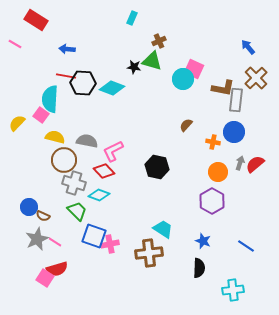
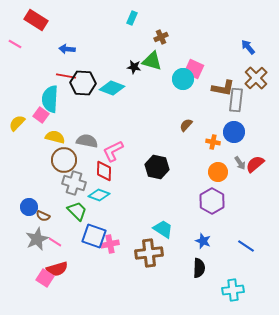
brown cross at (159, 41): moved 2 px right, 4 px up
gray arrow at (240, 163): rotated 128 degrees clockwise
red diamond at (104, 171): rotated 45 degrees clockwise
